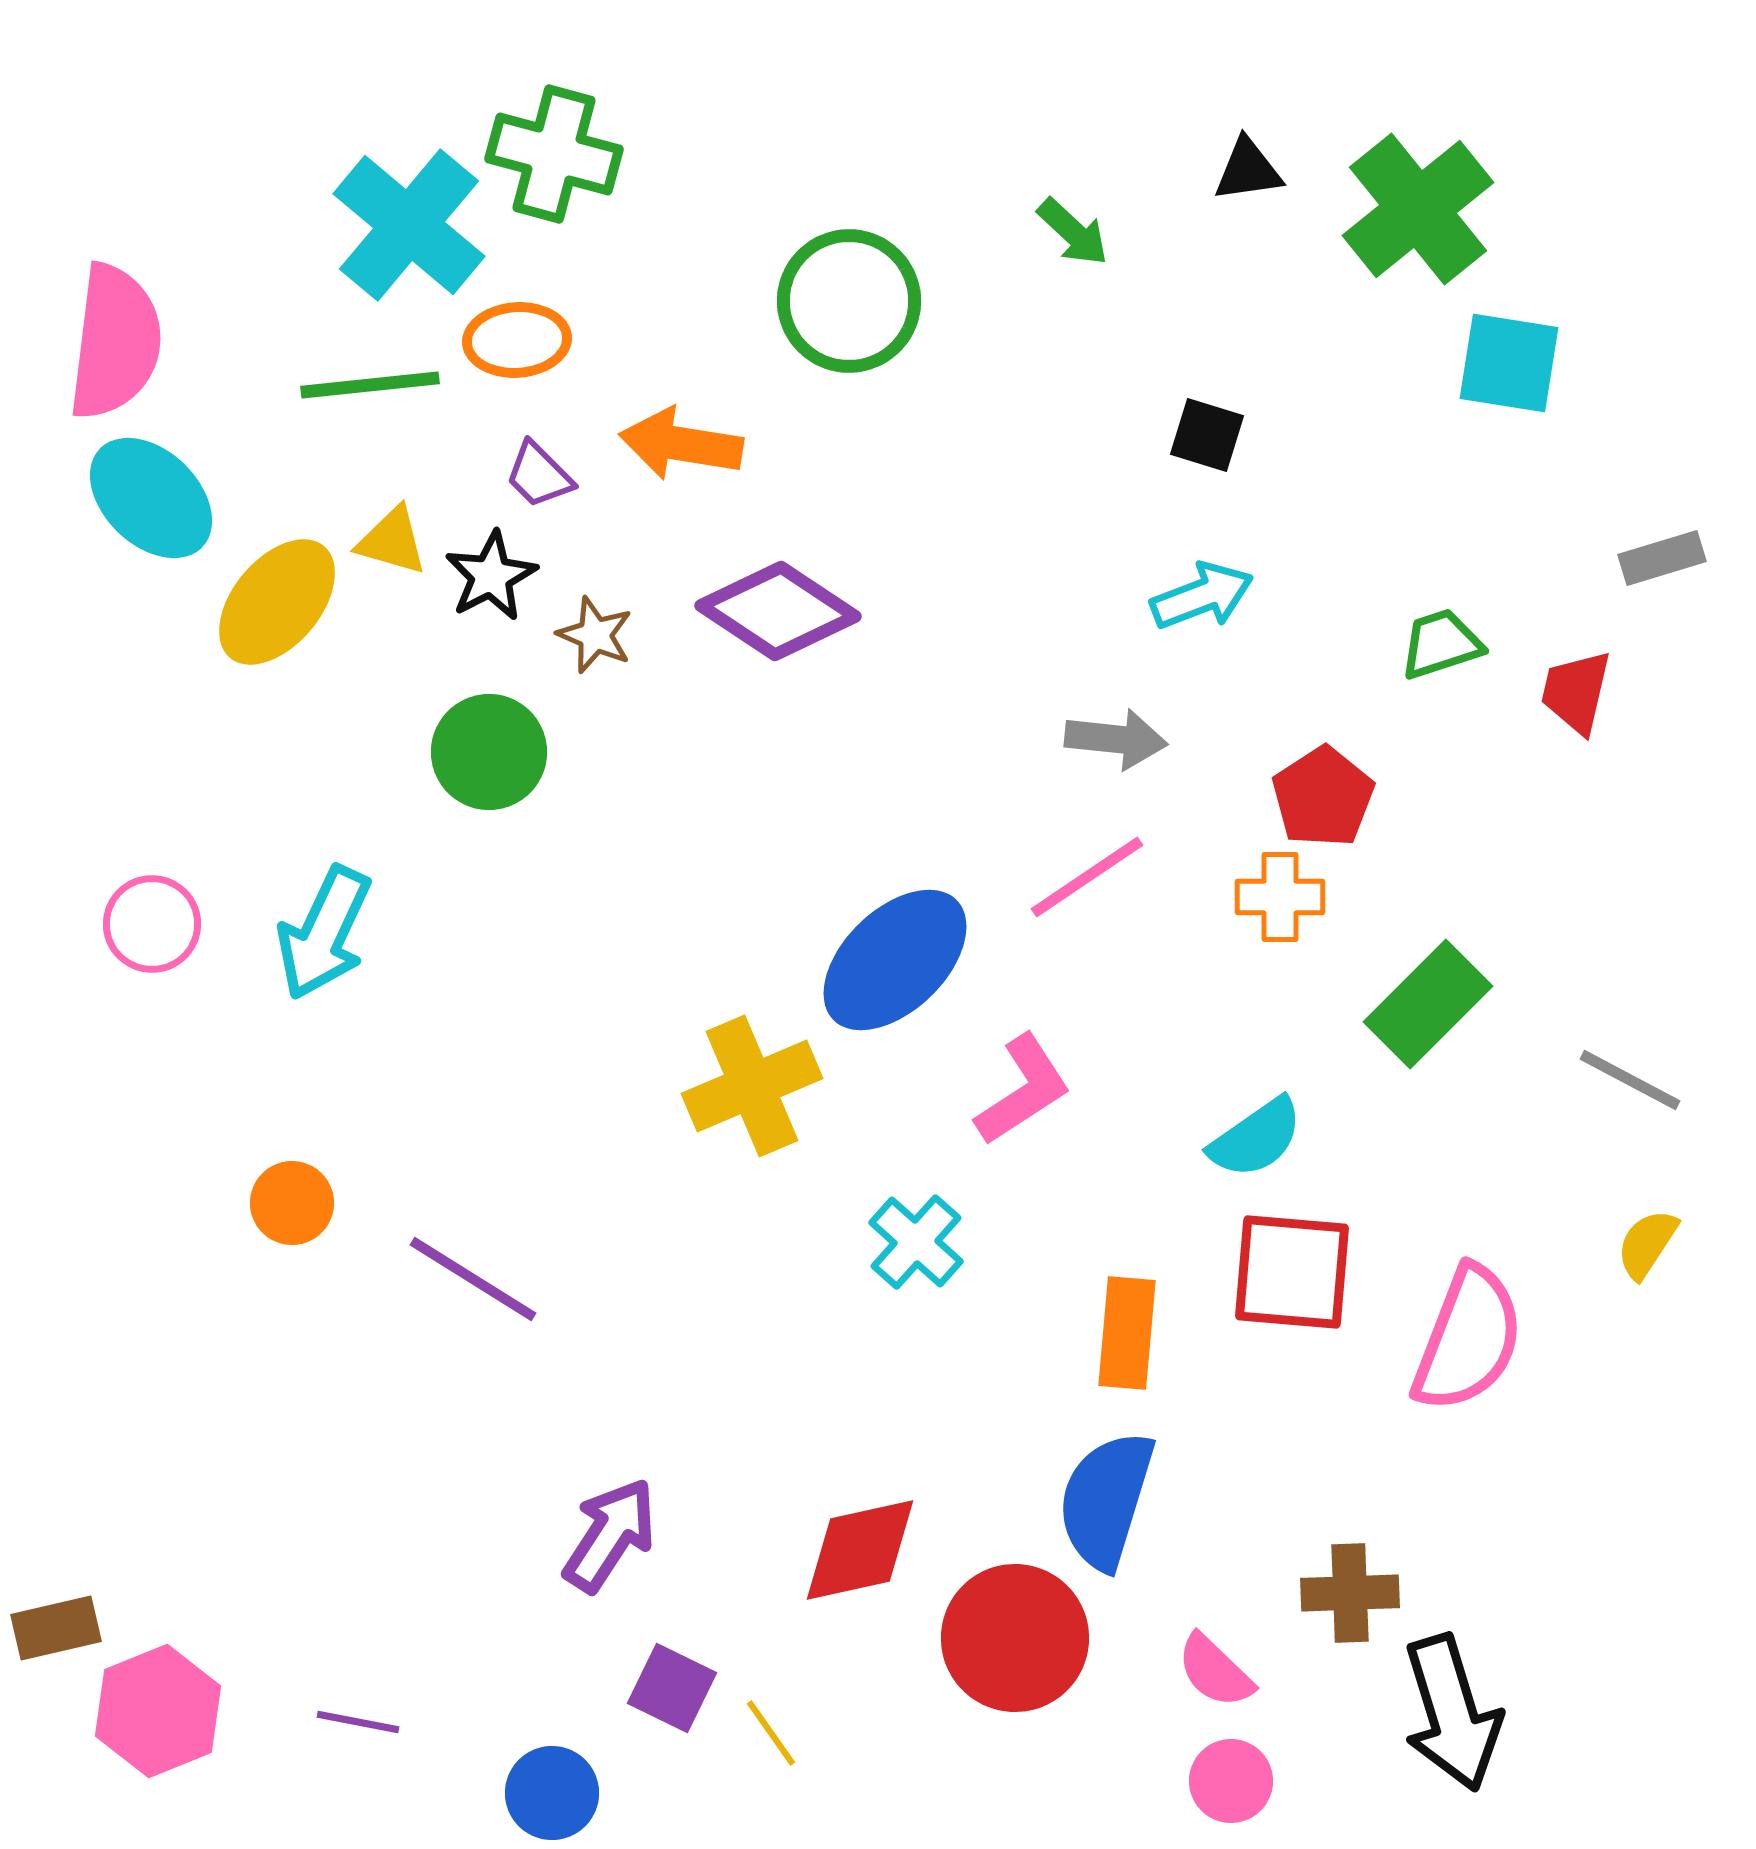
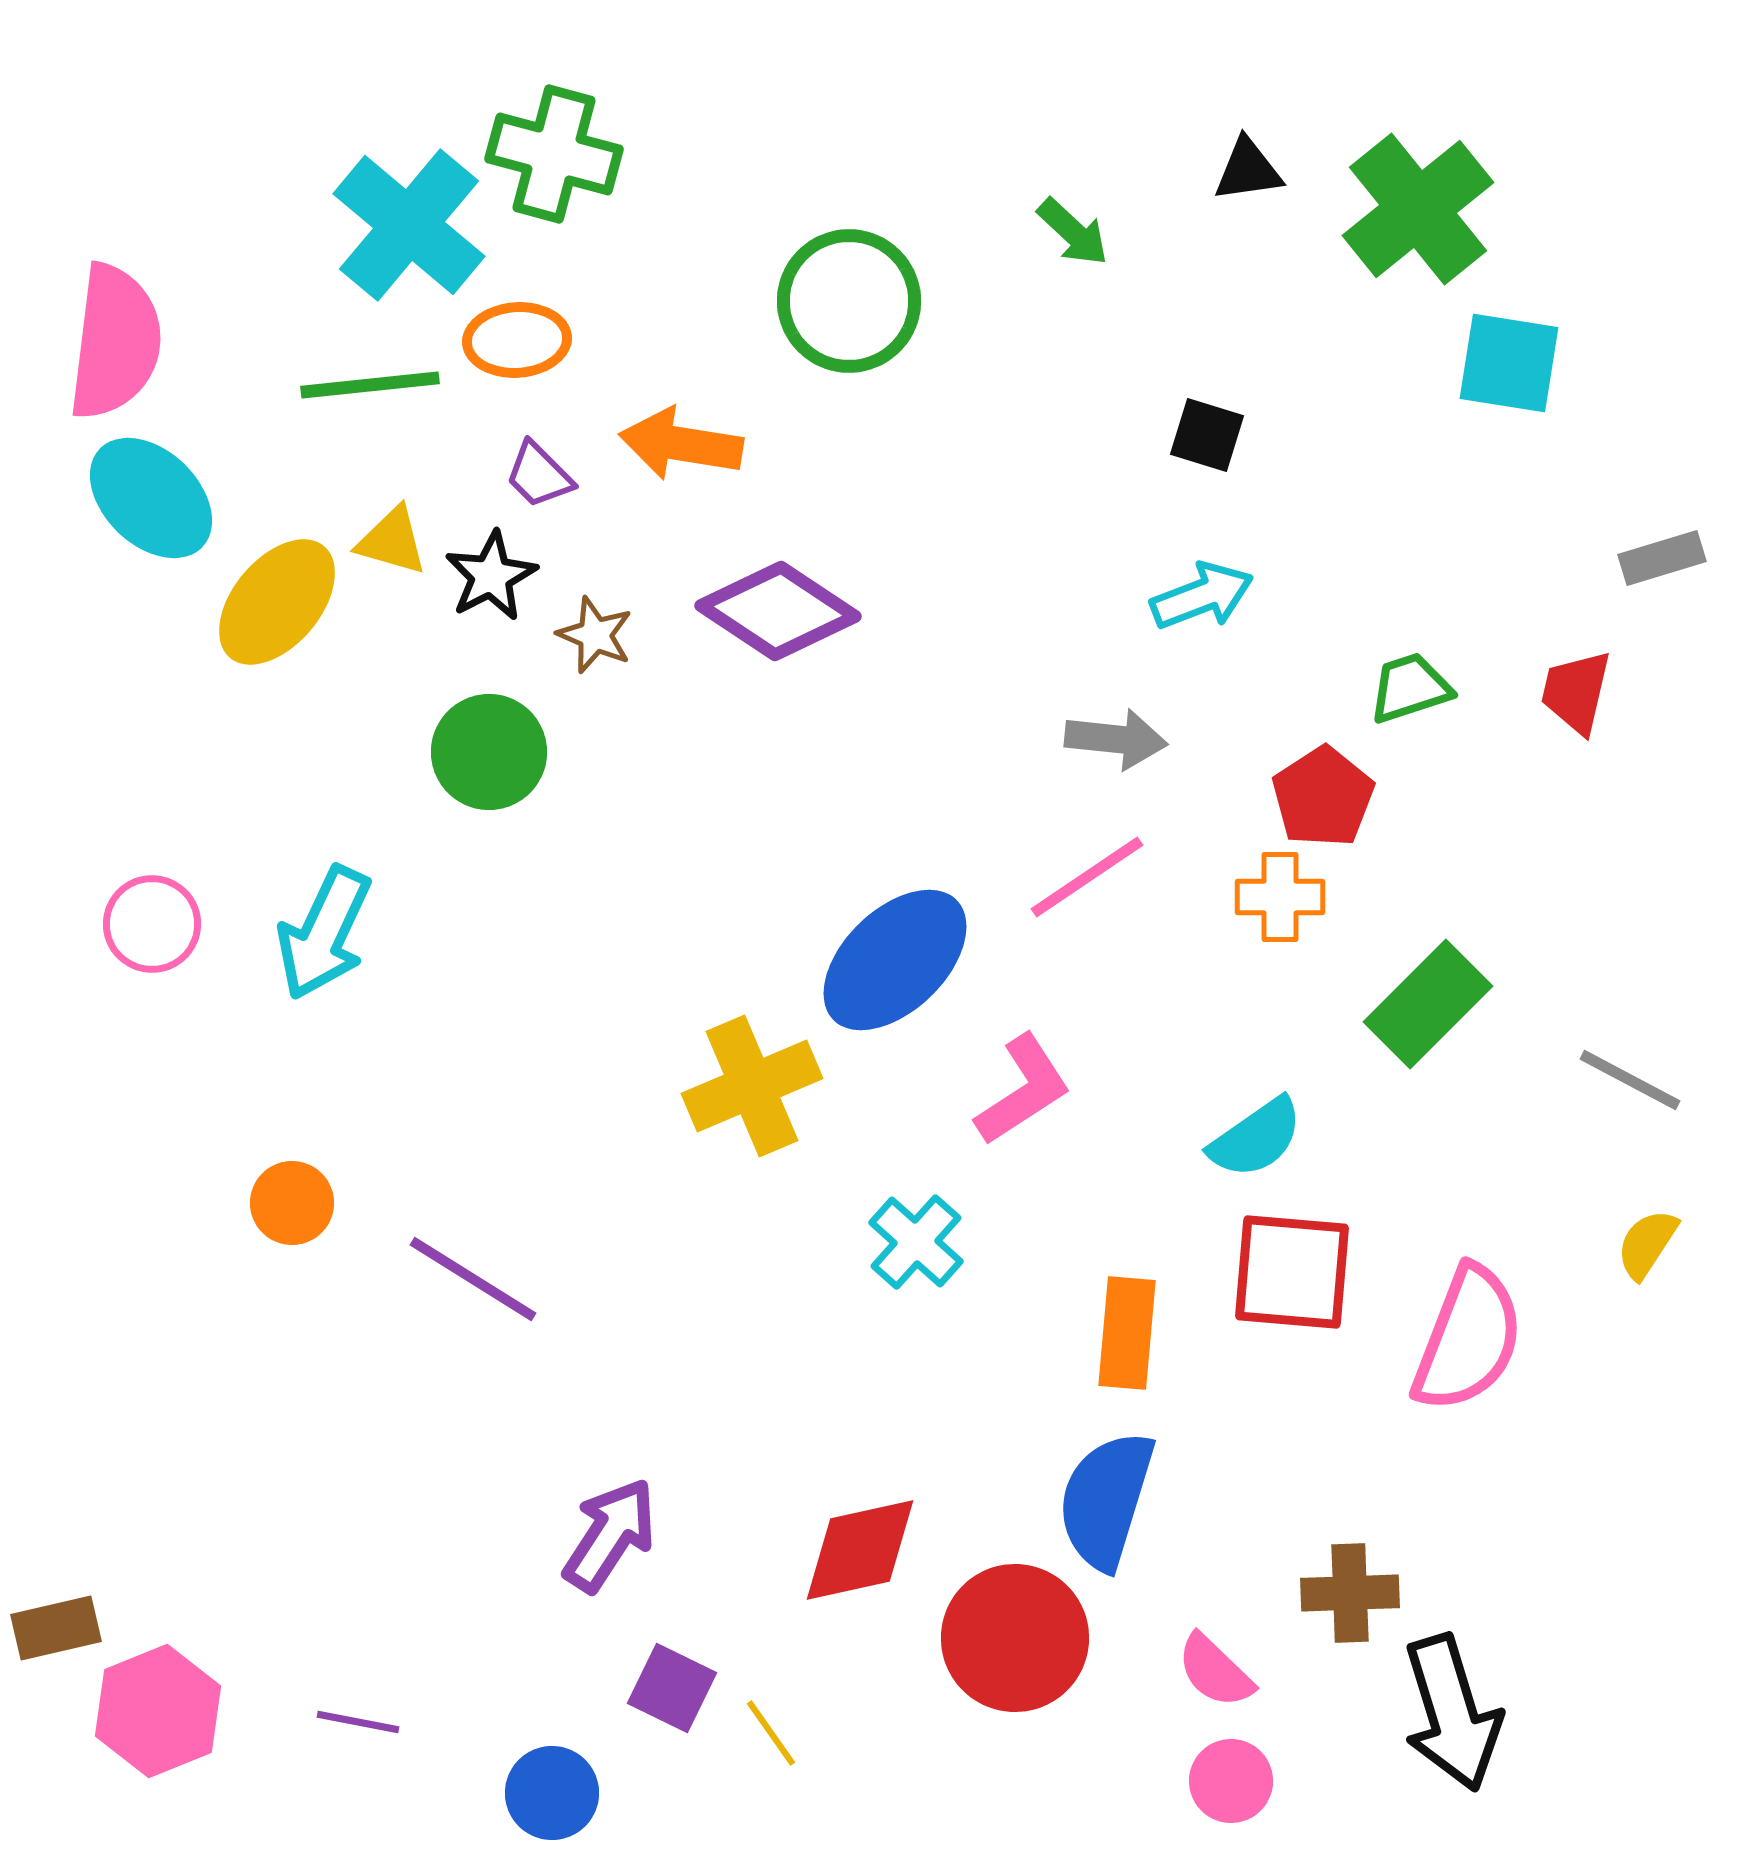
green trapezoid at (1441, 644): moved 31 px left, 44 px down
